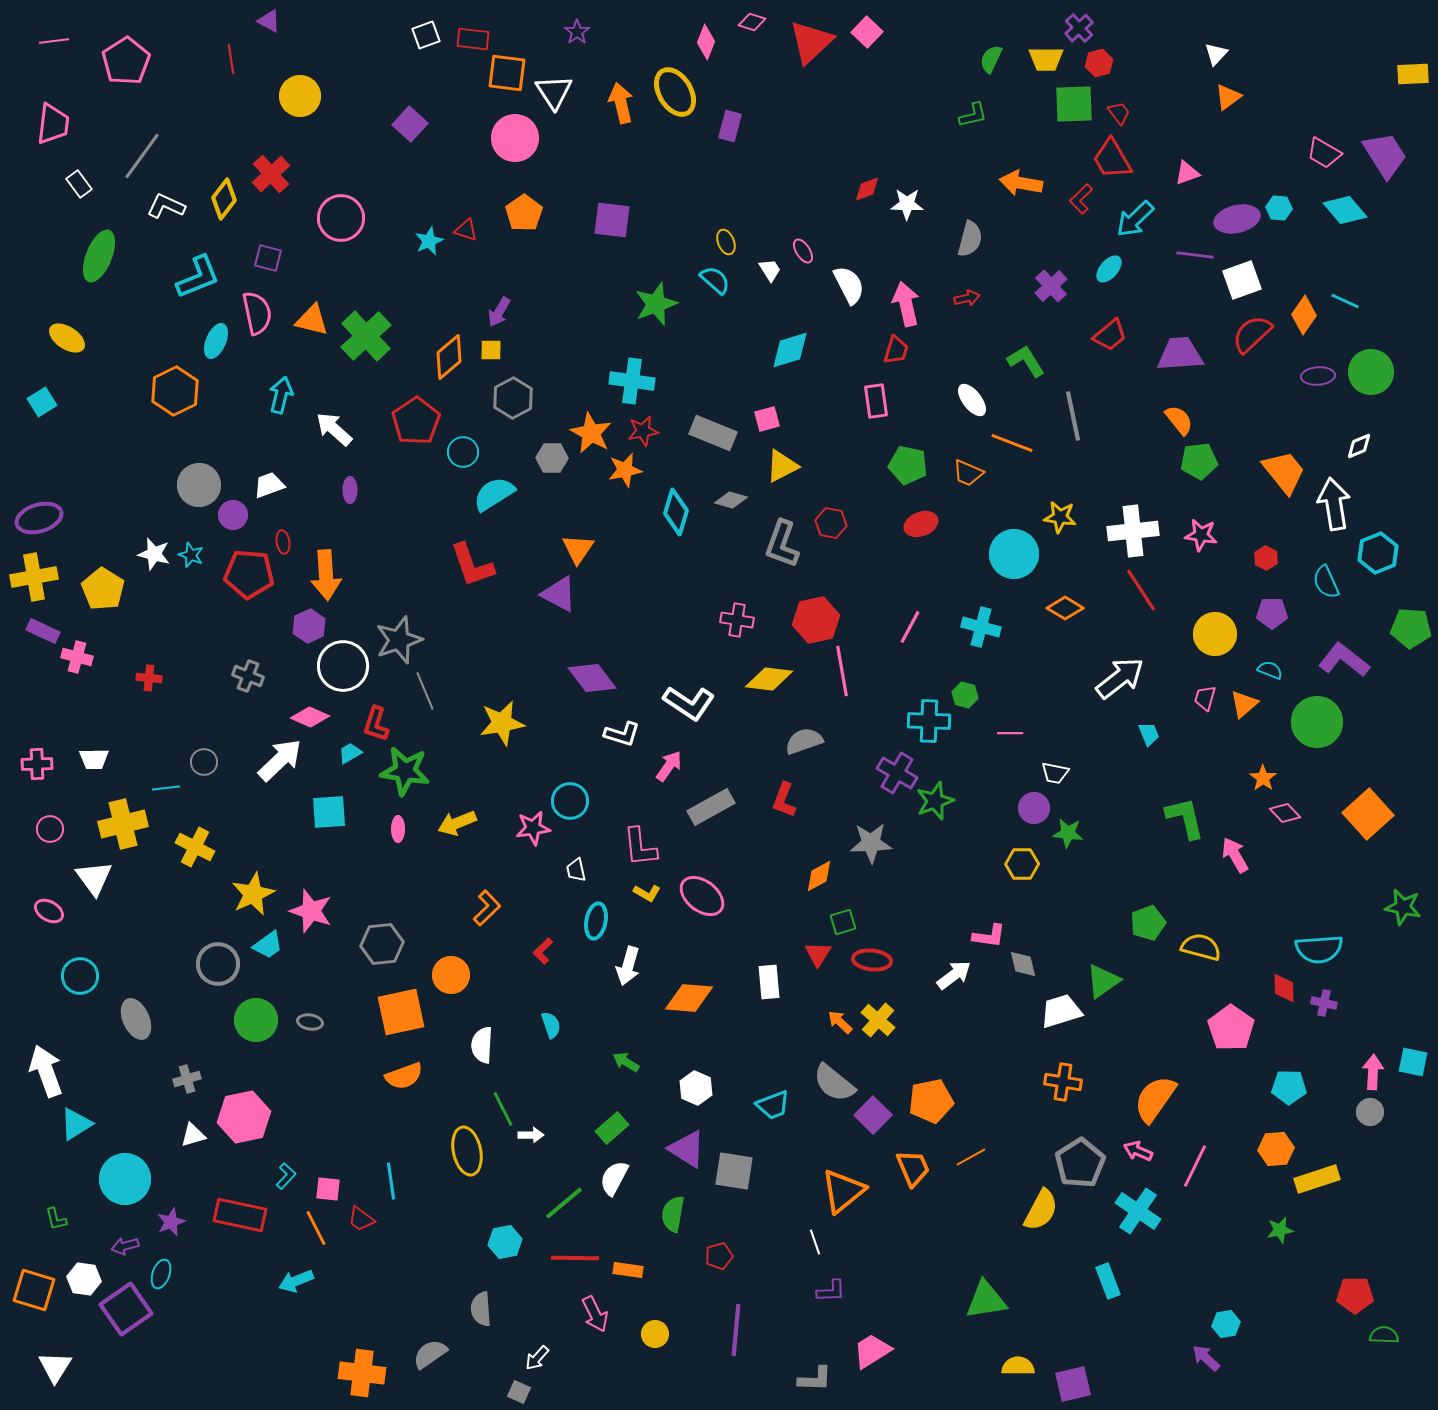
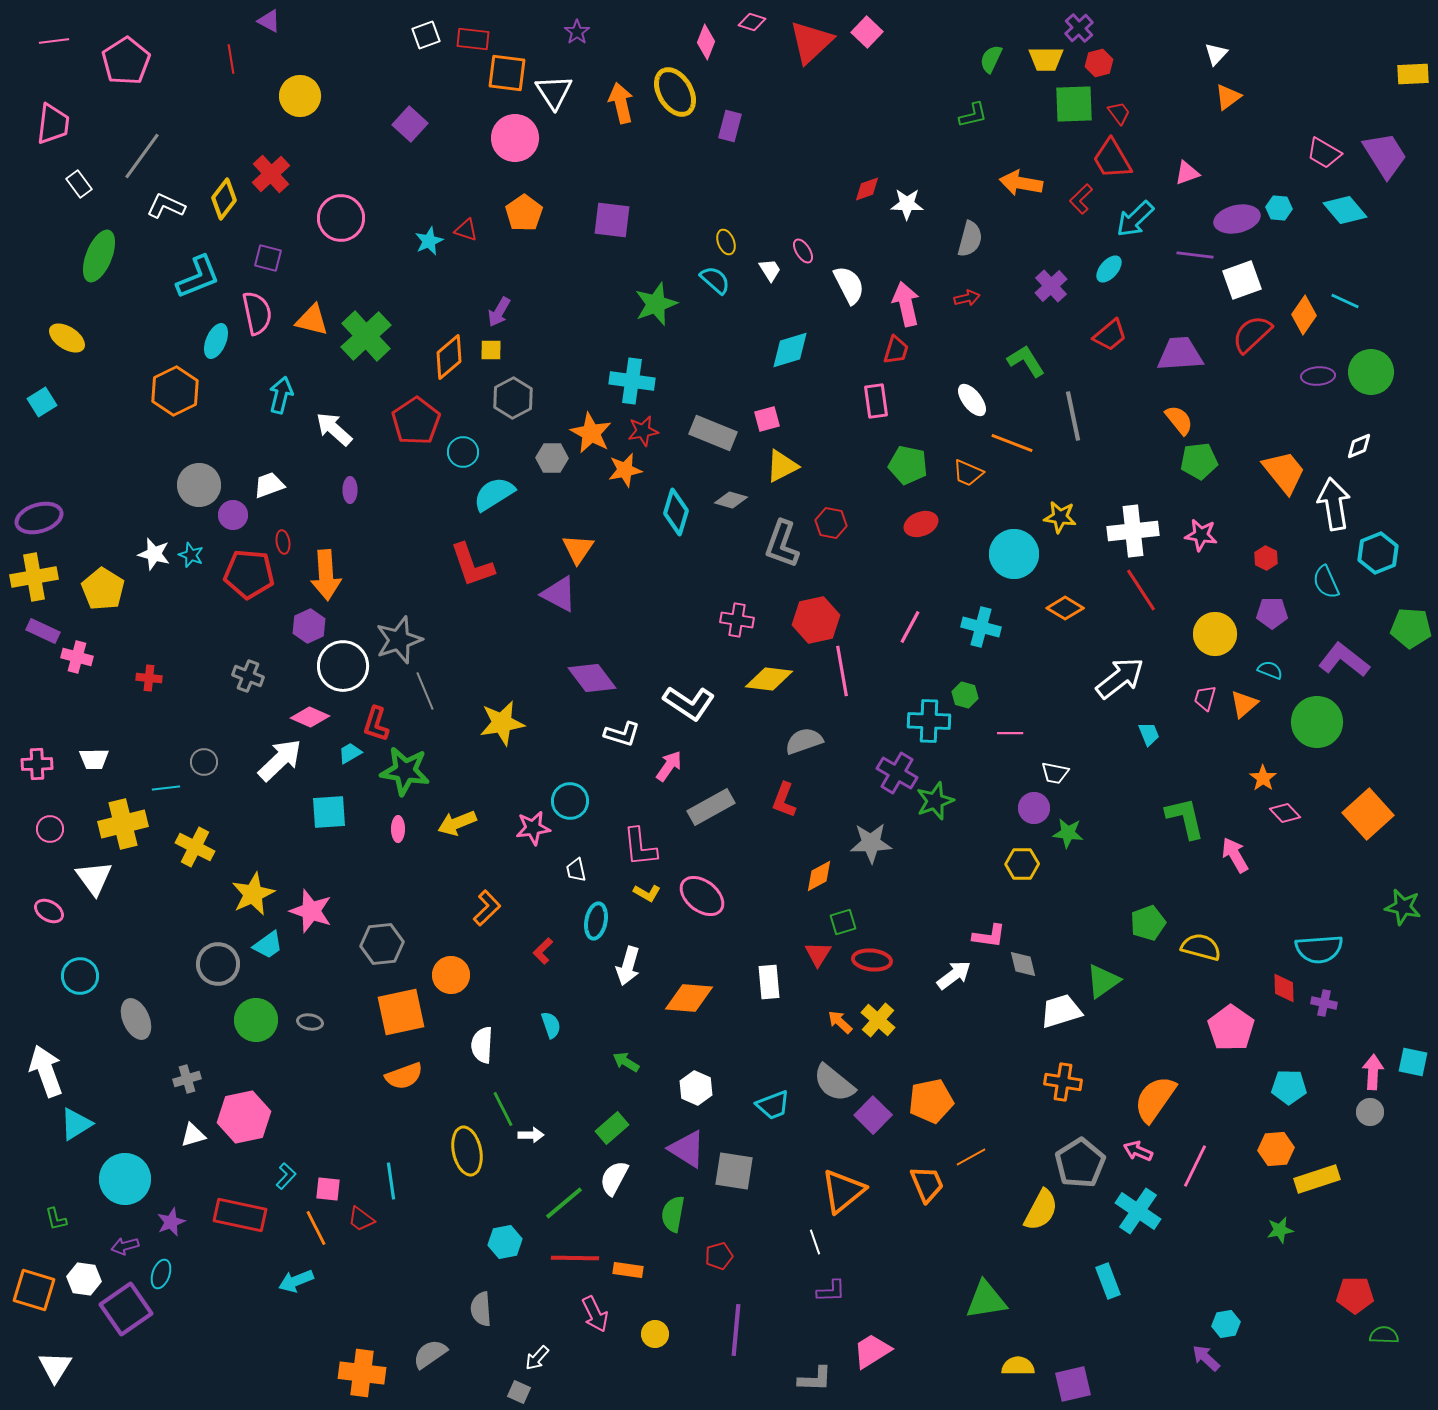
orange trapezoid at (913, 1168): moved 14 px right, 16 px down
